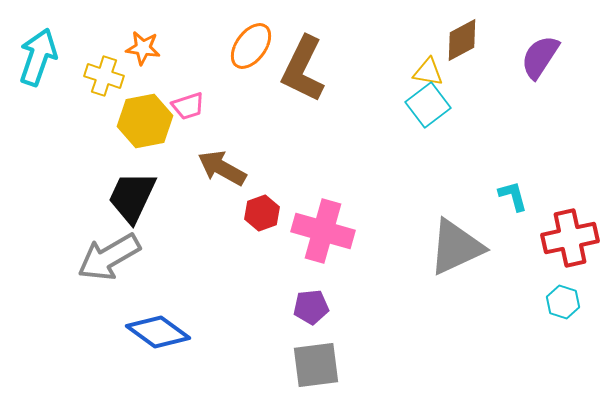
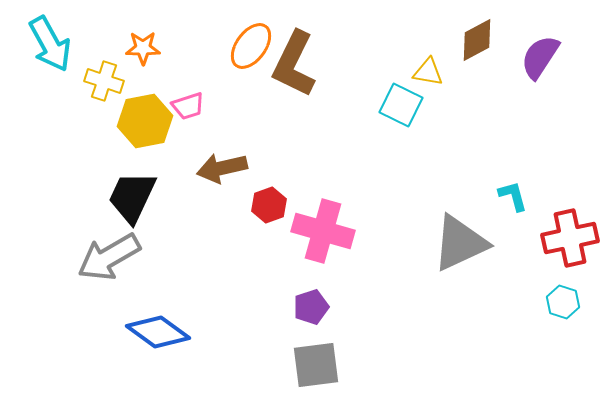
brown diamond: moved 15 px right
orange star: rotated 8 degrees counterclockwise
cyan arrow: moved 12 px right, 13 px up; rotated 132 degrees clockwise
brown L-shape: moved 9 px left, 5 px up
yellow cross: moved 5 px down
cyan square: moved 27 px left; rotated 27 degrees counterclockwise
brown arrow: rotated 42 degrees counterclockwise
red hexagon: moved 7 px right, 8 px up
gray triangle: moved 4 px right, 4 px up
purple pentagon: rotated 12 degrees counterclockwise
